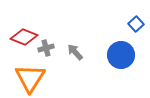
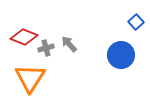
blue square: moved 2 px up
gray arrow: moved 6 px left, 8 px up
